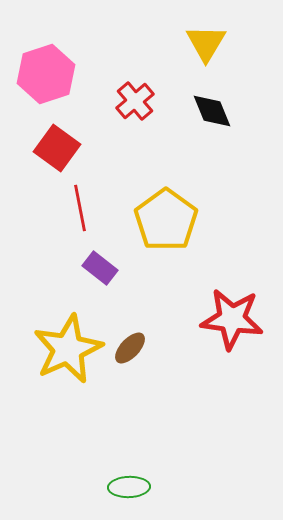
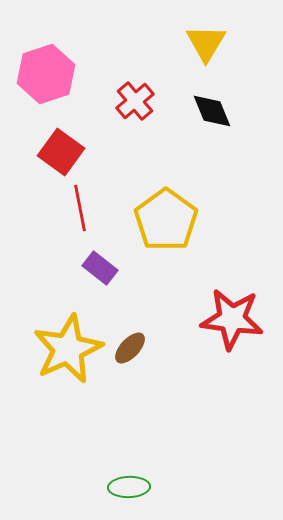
red square: moved 4 px right, 4 px down
